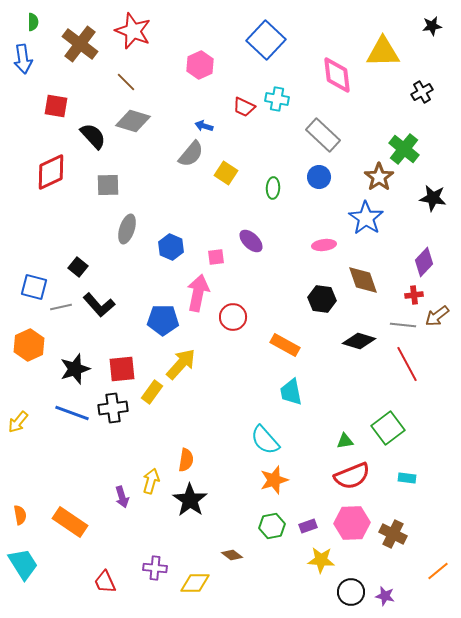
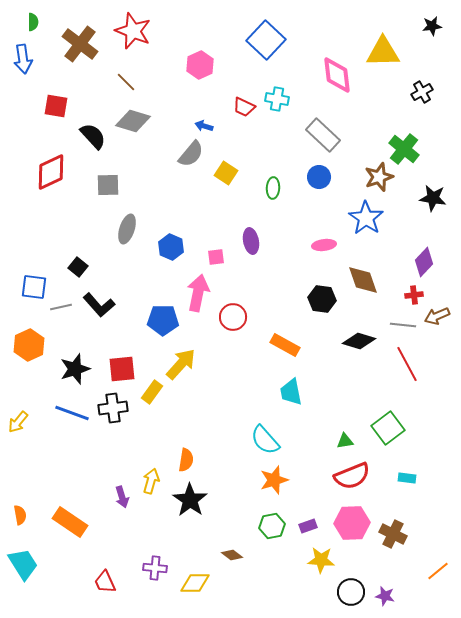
brown star at (379, 177): rotated 16 degrees clockwise
purple ellipse at (251, 241): rotated 35 degrees clockwise
blue square at (34, 287): rotated 8 degrees counterclockwise
brown arrow at (437, 316): rotated 15 degrees clockwise
